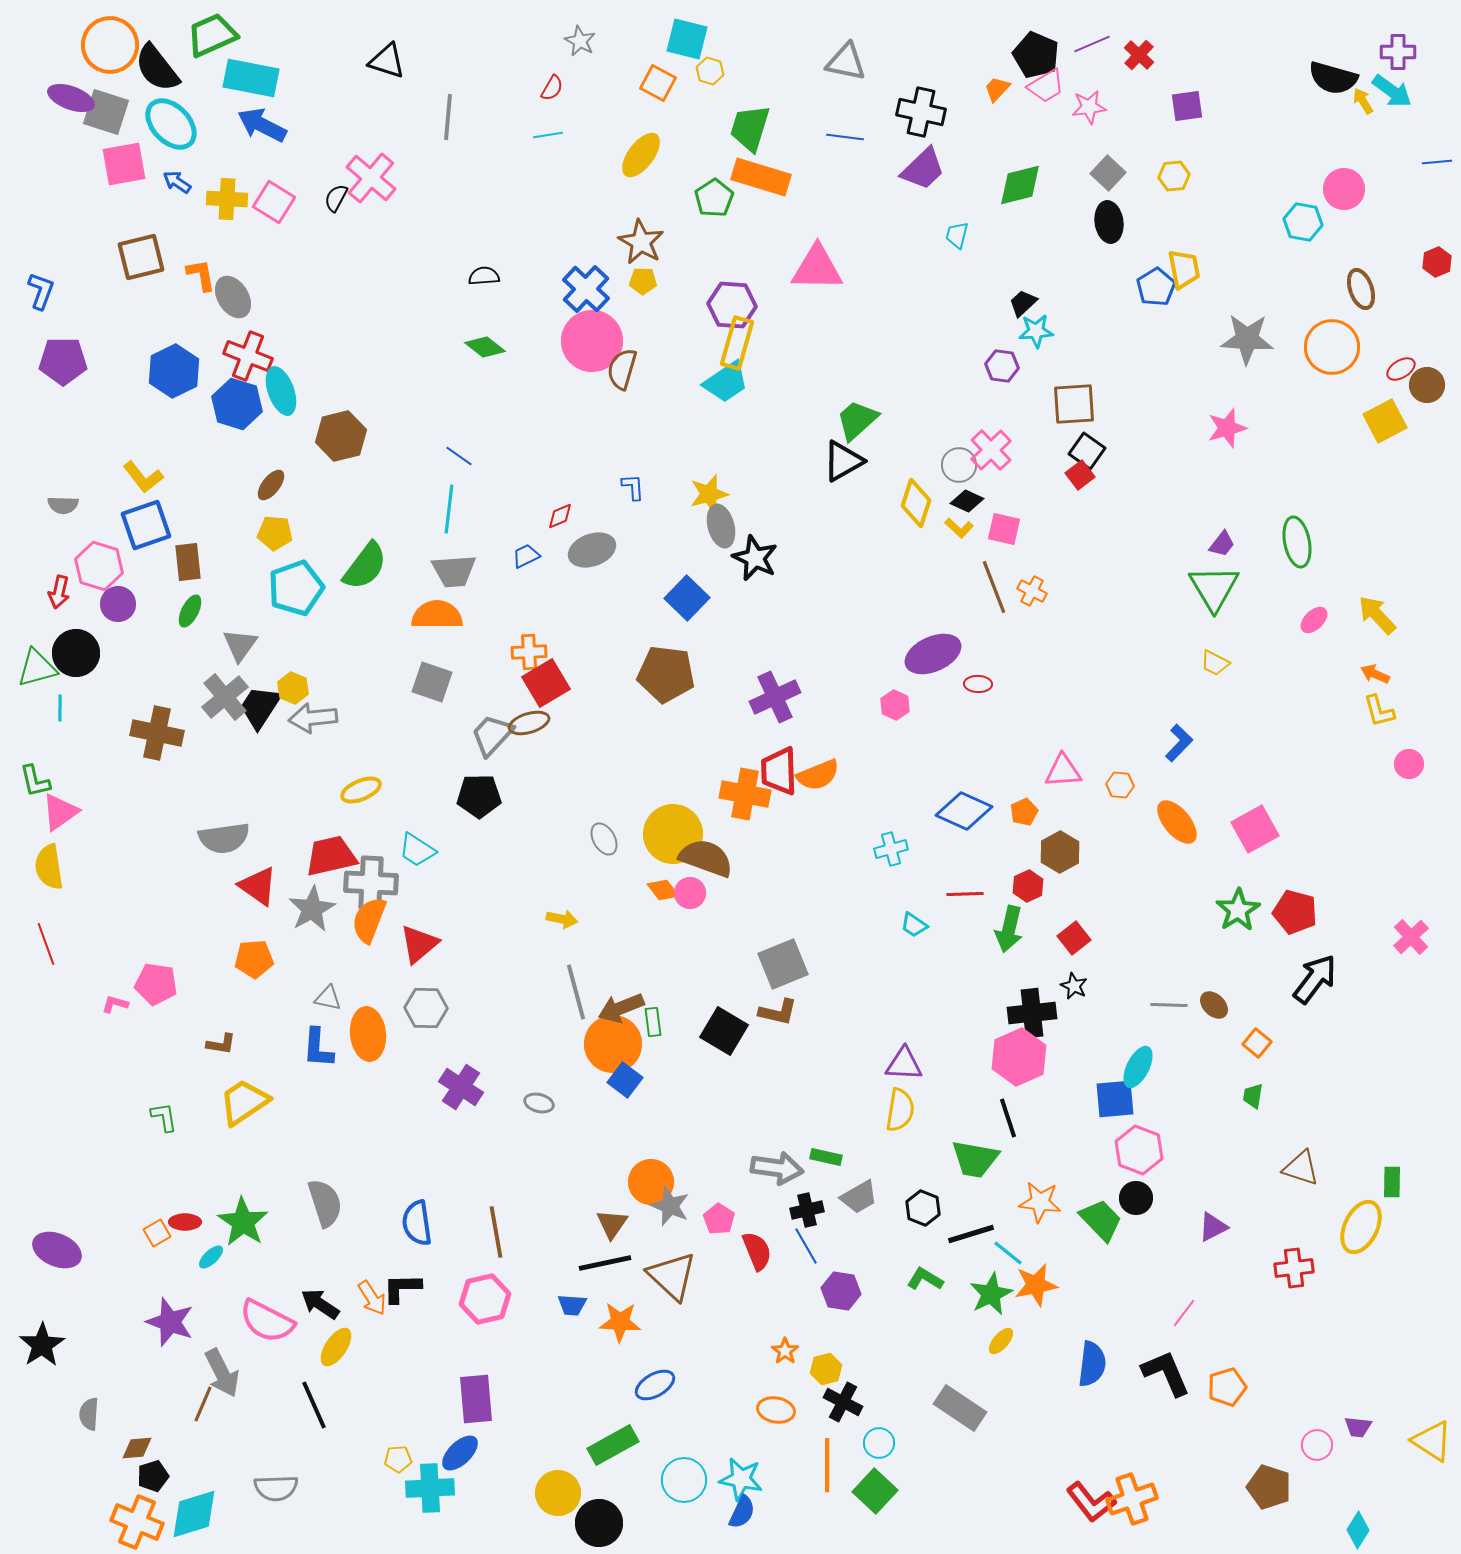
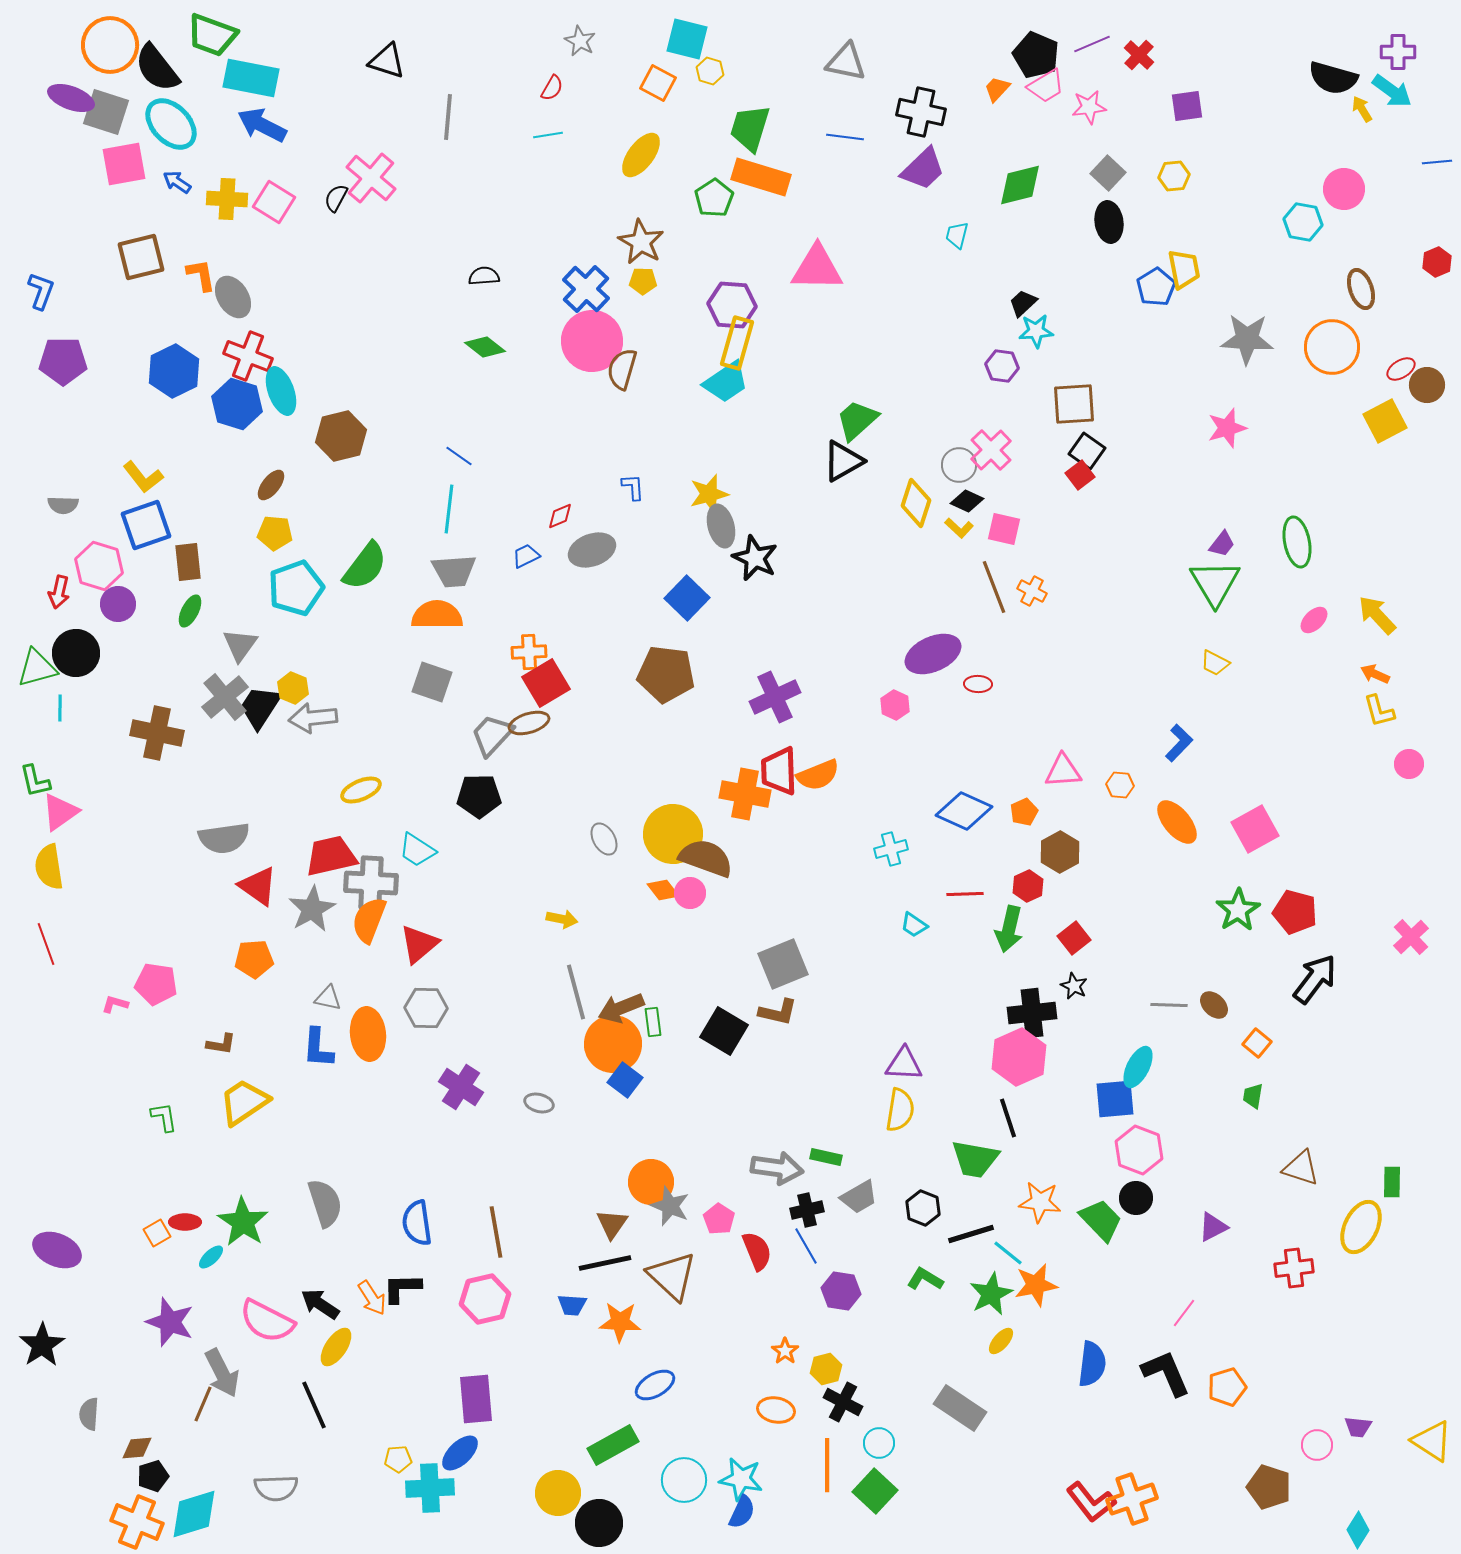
green trapezoid at (212, 35): rotated 136 degrees counterclockwise
yellow arrow at (1363, 101): moved 1 px left, 8 px down
green triangle at (1214, 588): moved 1 px right, 5 px up
